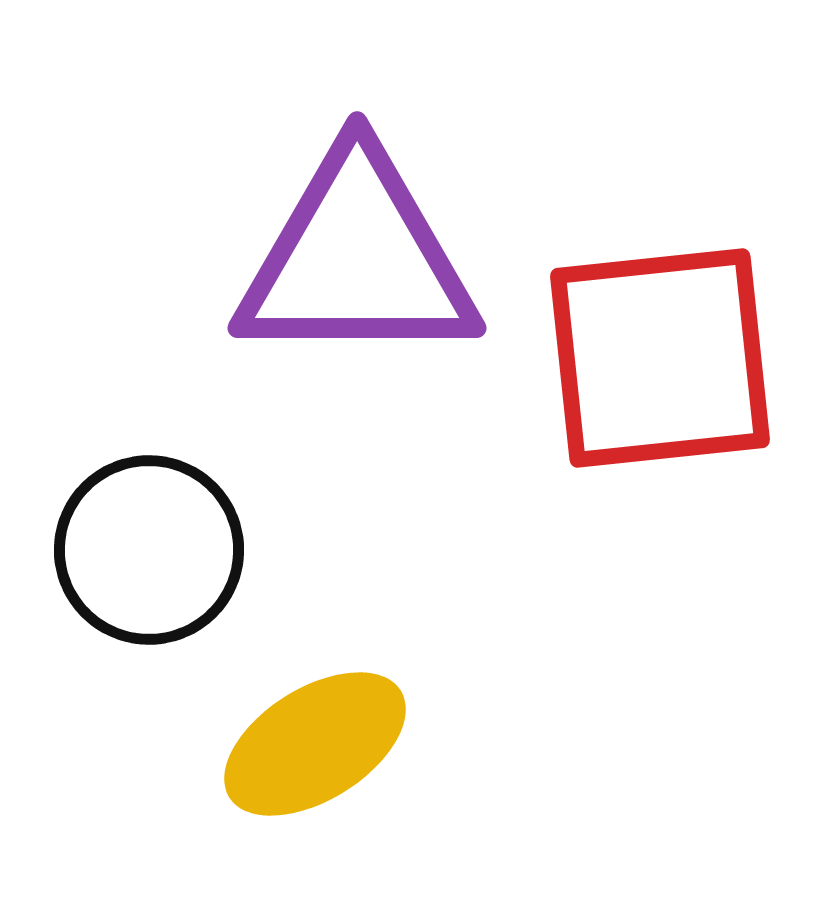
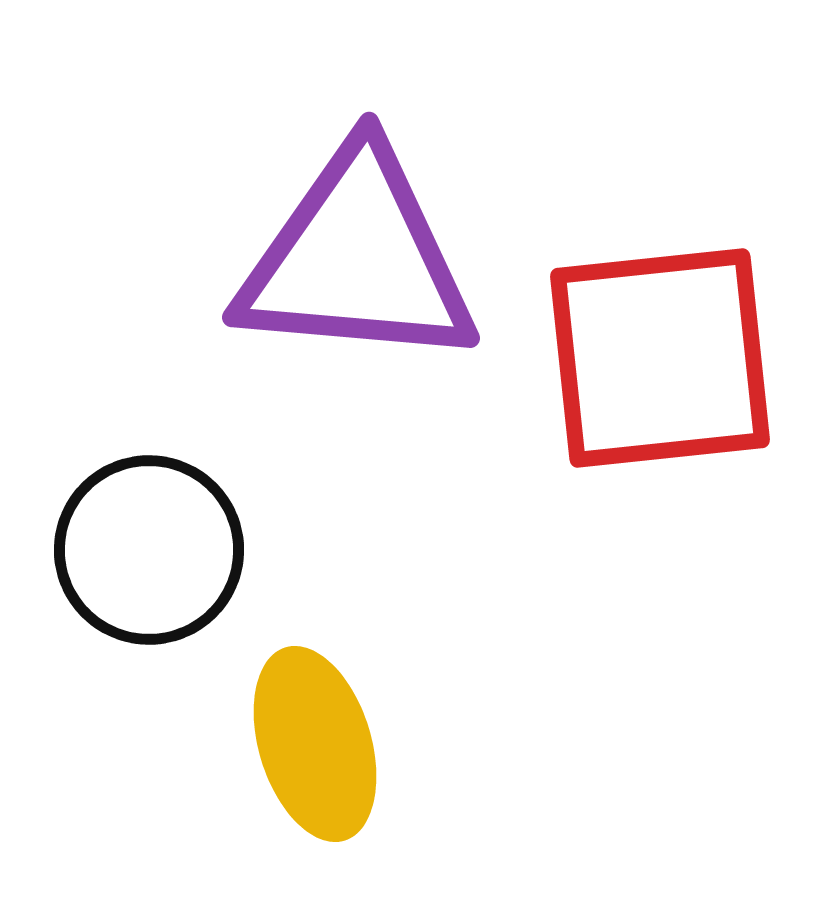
purple triangle: rotated 5 degrees clockwise
yellow ellipse: rotated 75 degrees counterclockwise
